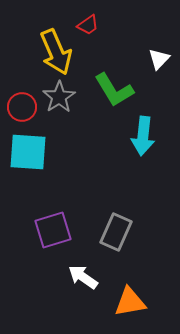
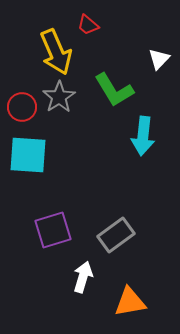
red trapezoid: rotated 75 degrees clockwise
cyan square: moved 3 px down
gray rectangle: moved 3 px down; rotated 30 degrees clockwise
white arrow: rotated 72 degrees clockwise
